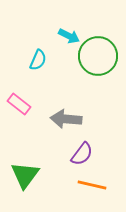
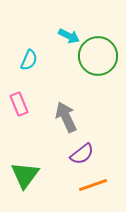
cyan semicircle: moved 9 px left
pink rectangle: rotated 30 degrees clockwise
gray arrow: moved 2 px up; rotated 60 degrees clockwise
purple semicircle: rotated 15 degrees clockwise
orange line: moved 1 px right; rotated 32 degrees counterclockwise
